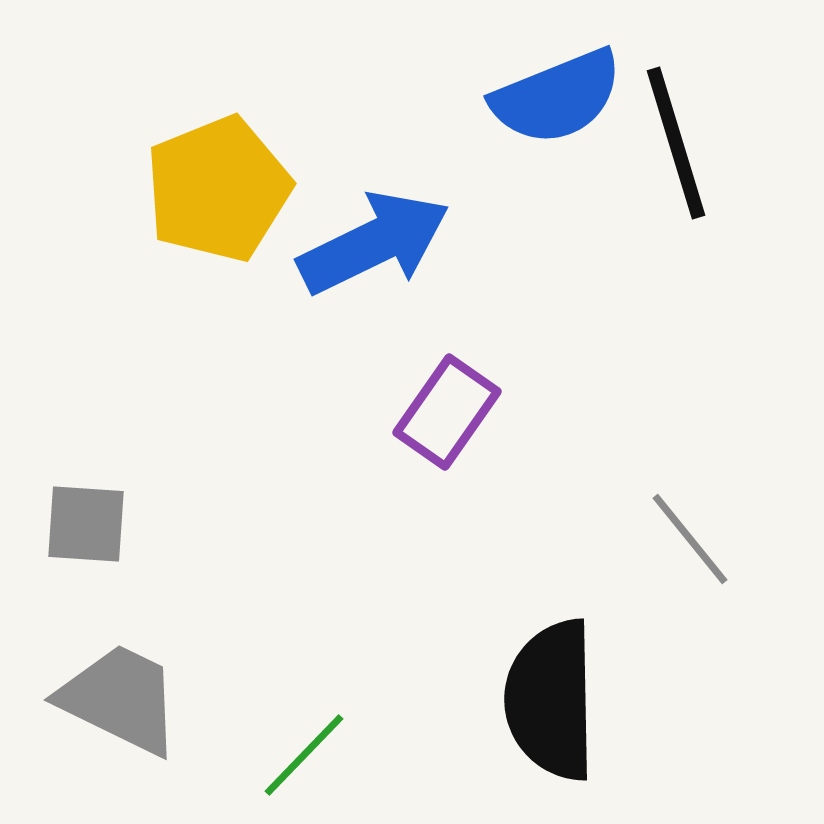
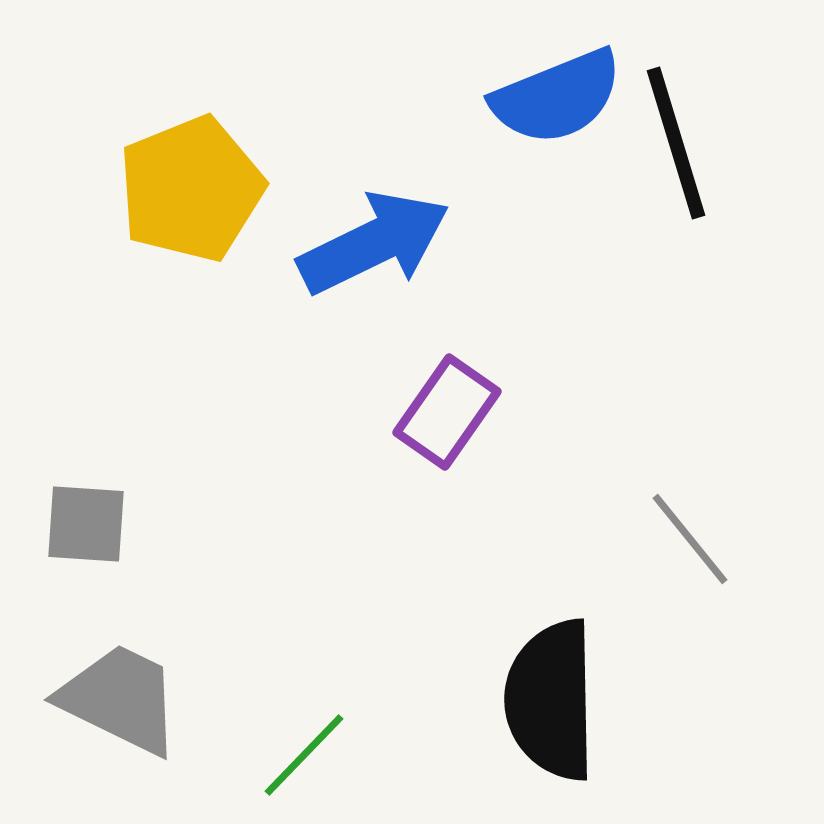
yellow pentagon: moved 27 px left
